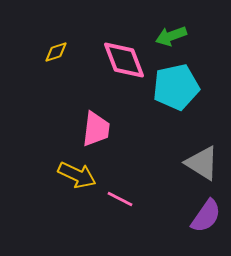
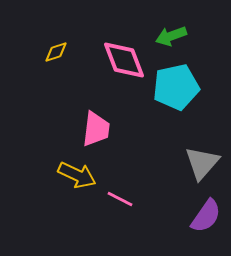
gray triangle: rotated 39 degrees clockwise
